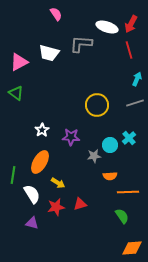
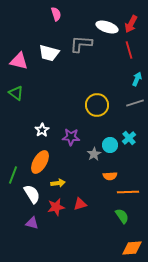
pink semicircle: rotated 16 degrees clockwise
pink triangle: moved 1 px up; rotated 42 degrees clockwise
gray star: moved 2 px up; rotated 24 degrees counterclockwise
green line: rotated 12 degrees clockwise
yellow arrow: rotated 40 degrees counterclockwise
